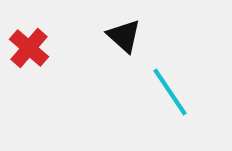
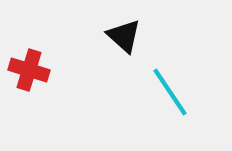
red cross: moved 22 px down; rotated 24 degrees counterclockwise
